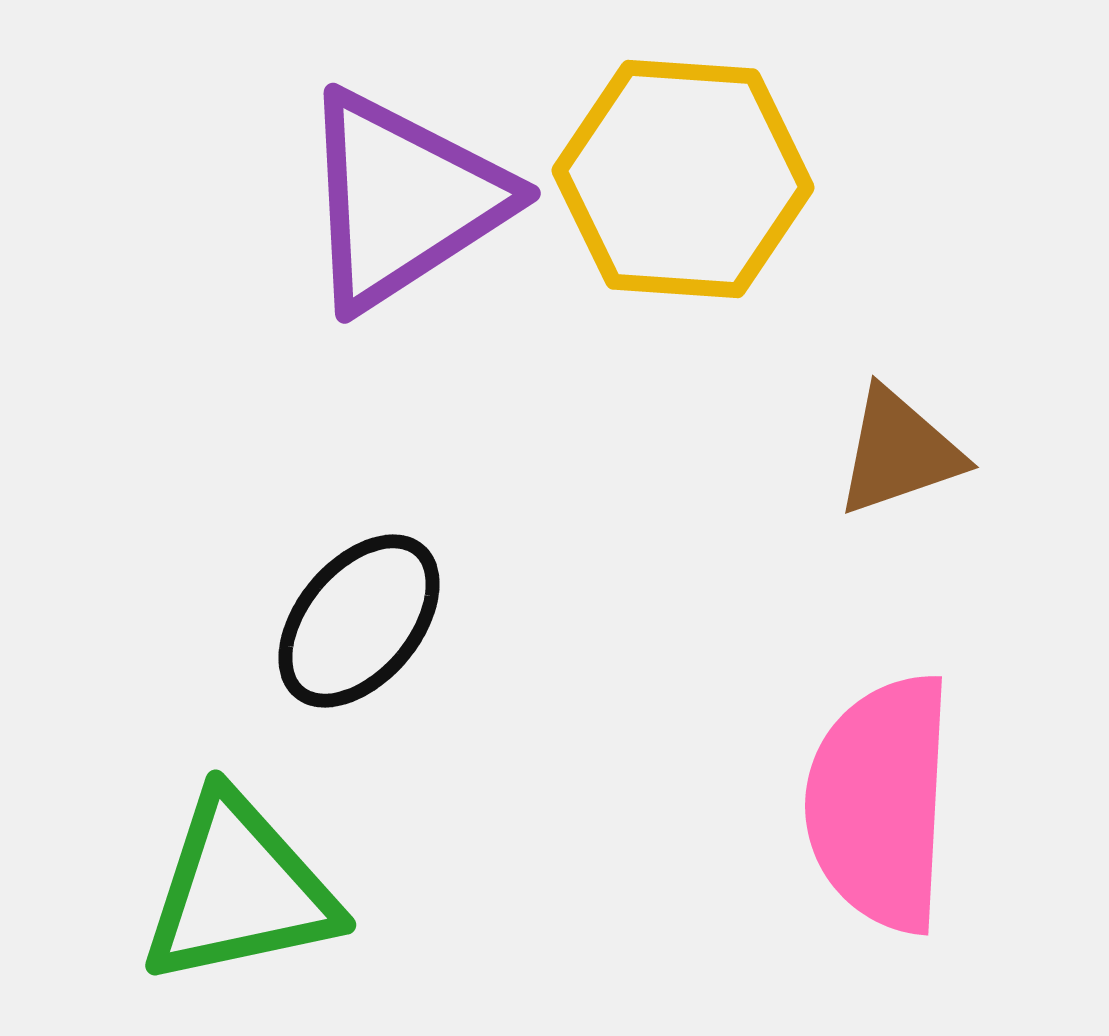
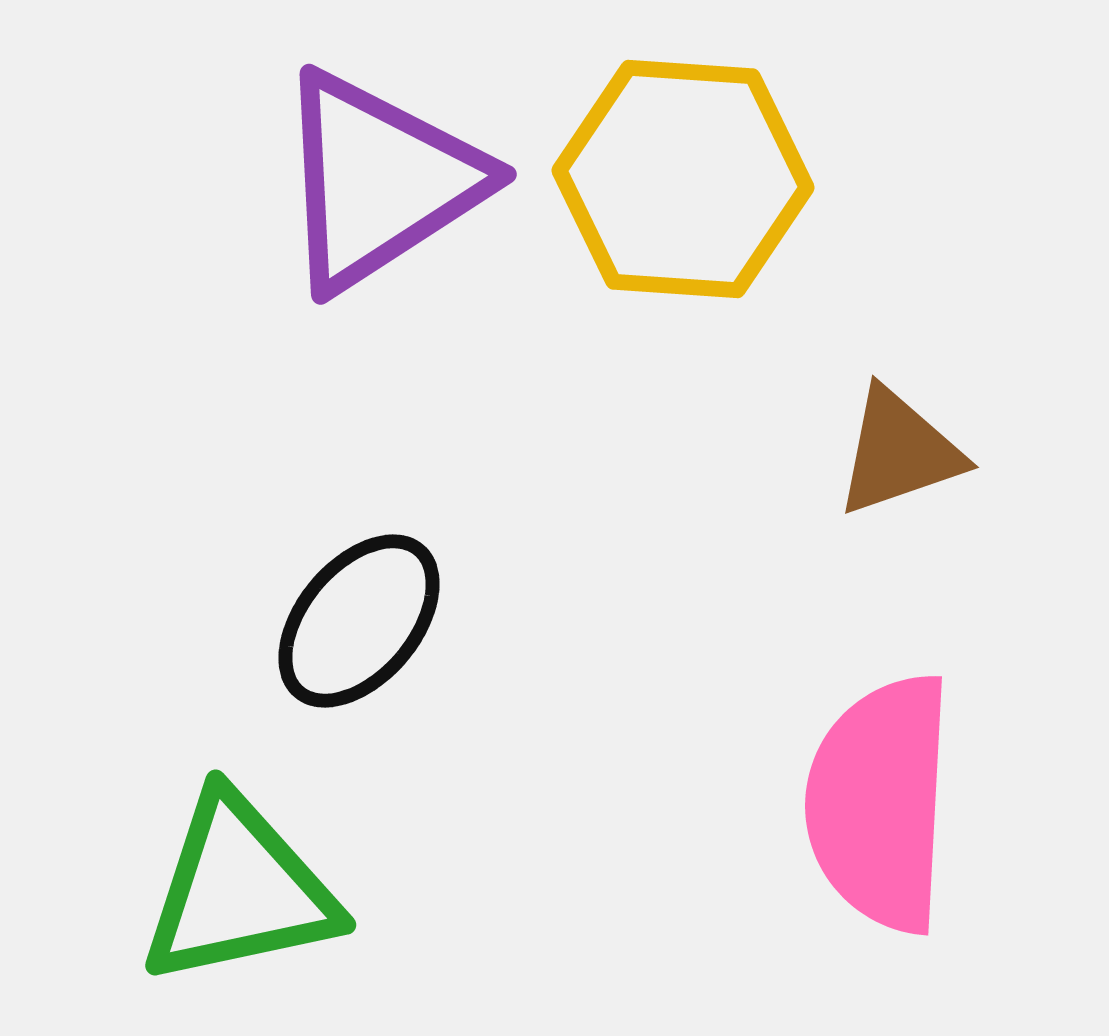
purple triangle: moved 24 px left, 19 px up
